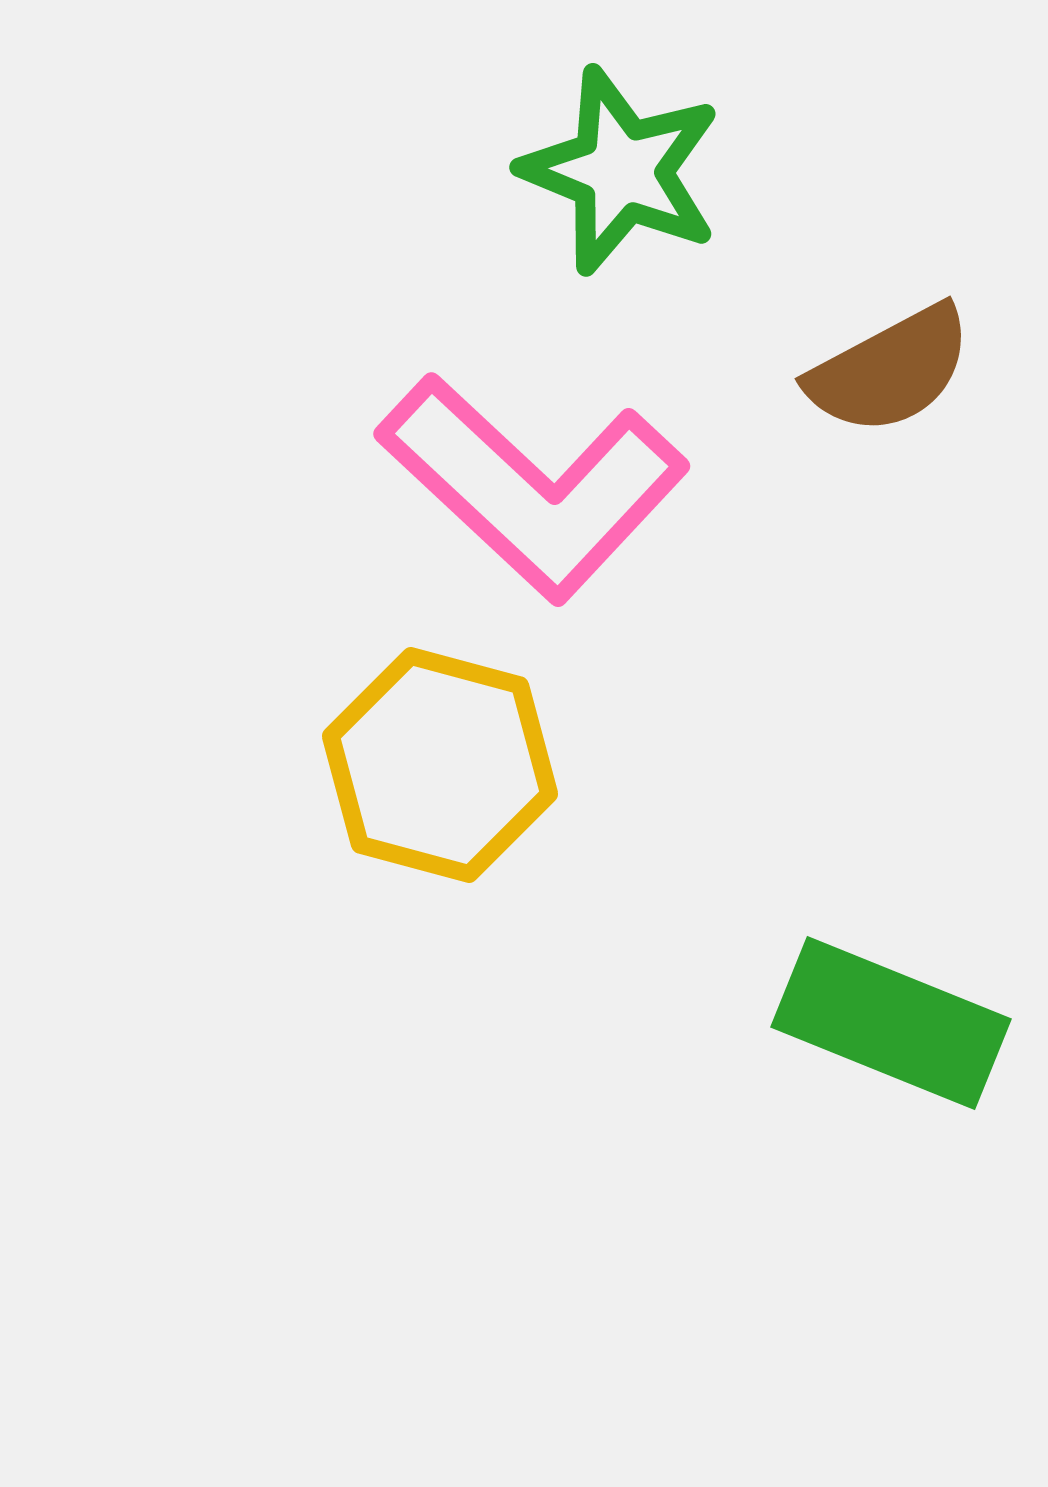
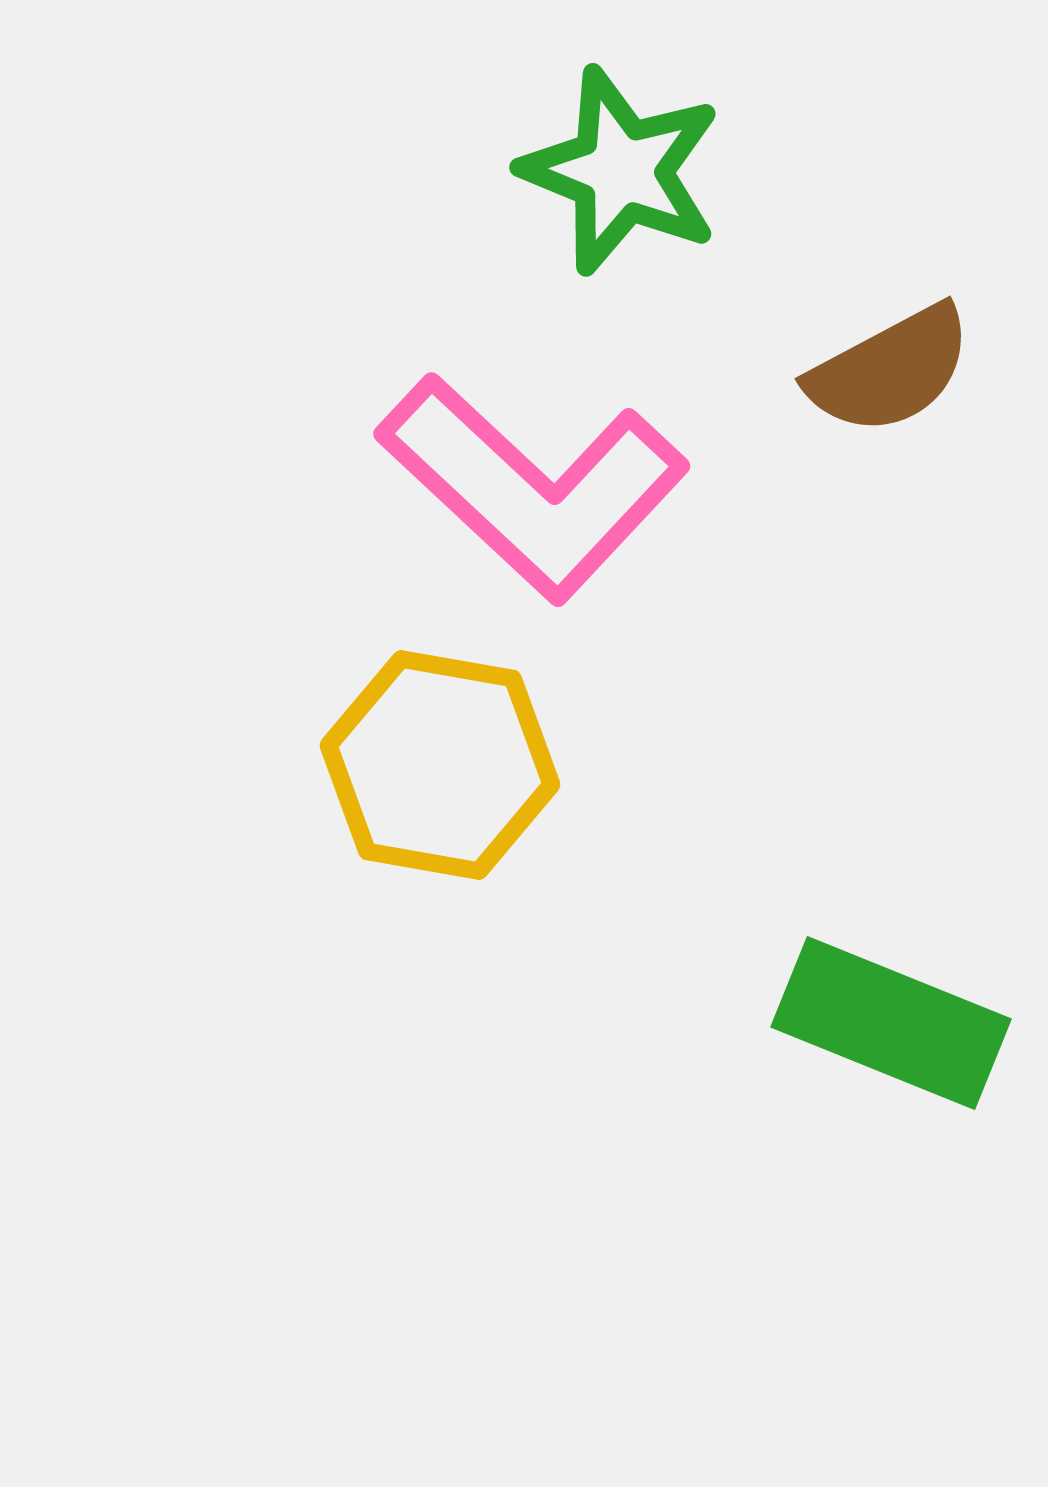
yellow hexagon: rotated 5 degrees counterclockwise
